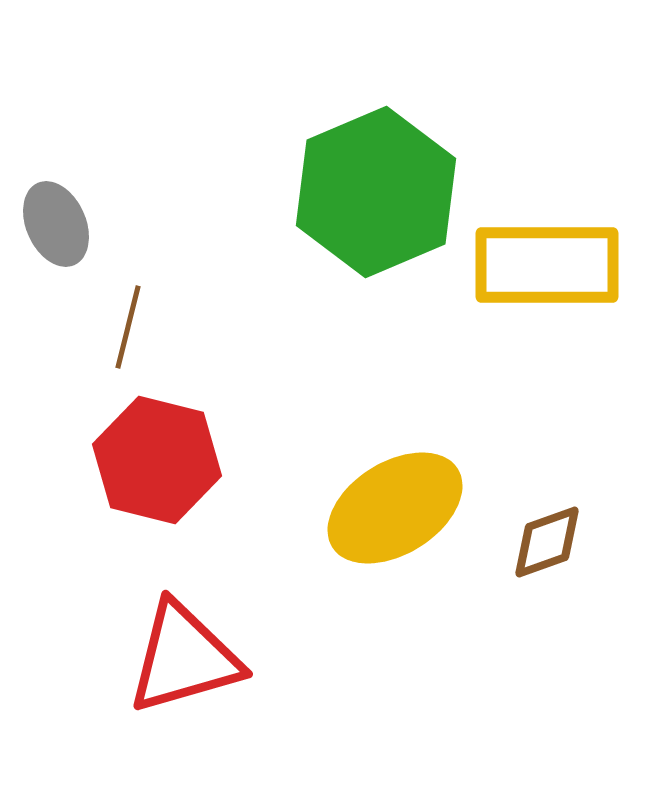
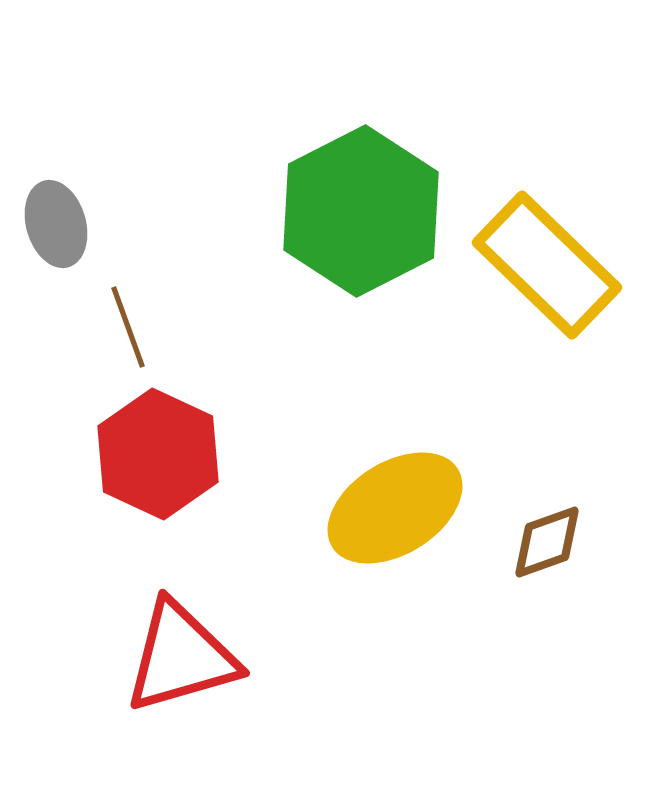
green hexagon: moved 15 px left, 19 px down; rotated 4 degrees counterclockwise
gray ellipse: rotated 8 degrees clockwise
yellow rectangle: rotated 44 degrees clockwise
brown line: rotated 34 degrees counterclockwise
red hexagon: moved 1 px right, 6 px up; rotated 11 degrees clockwise
red triangle: moved 3 px left, 1 px up
